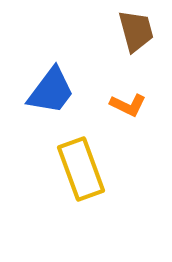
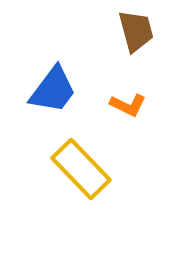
blue trapezoid: moved 2 px right, 1 px up
yellow rectangle: rotated 24 degrees counterclockwise
